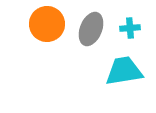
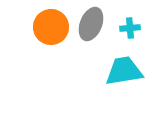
orange circle: moved 4 px right, 3 px down
gray ellipse: moved 5 px up
